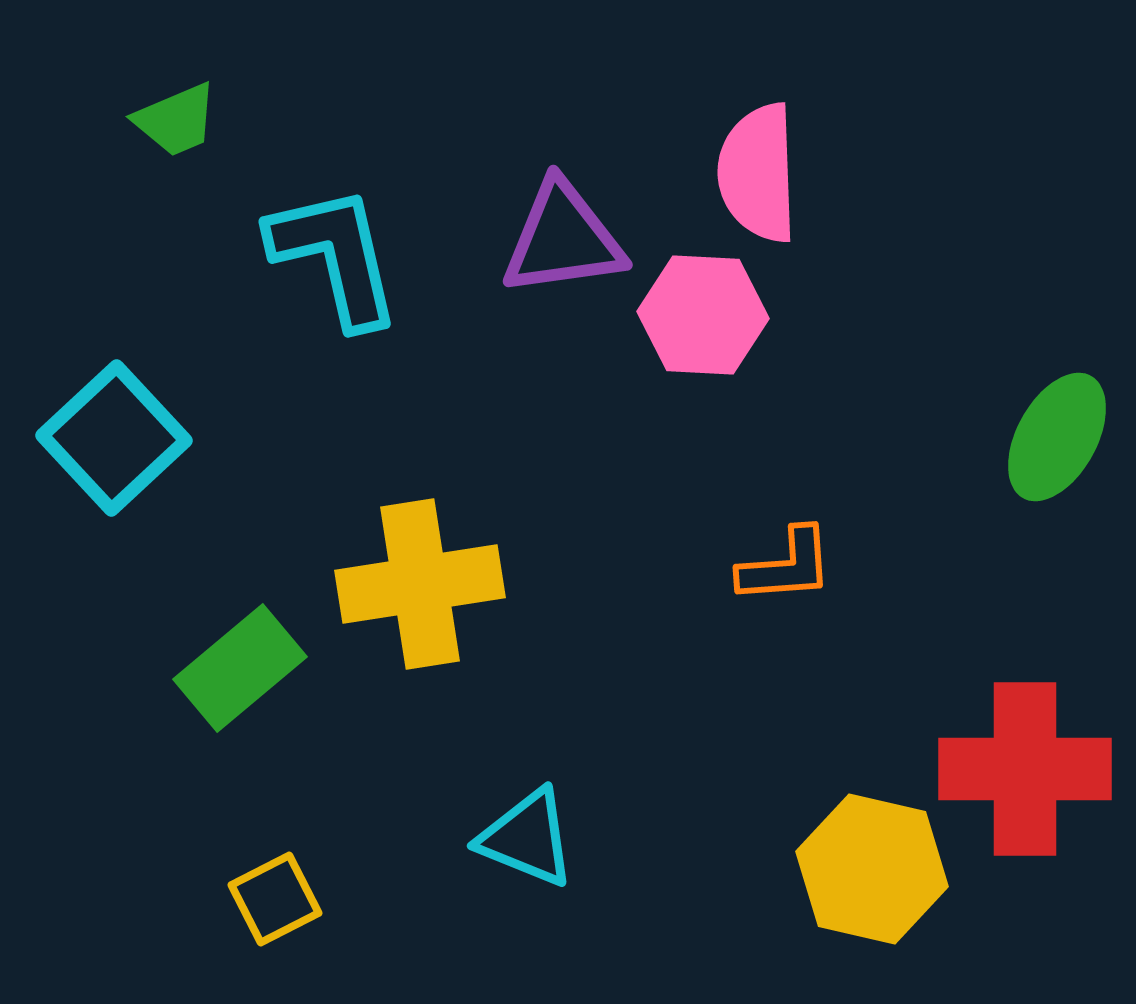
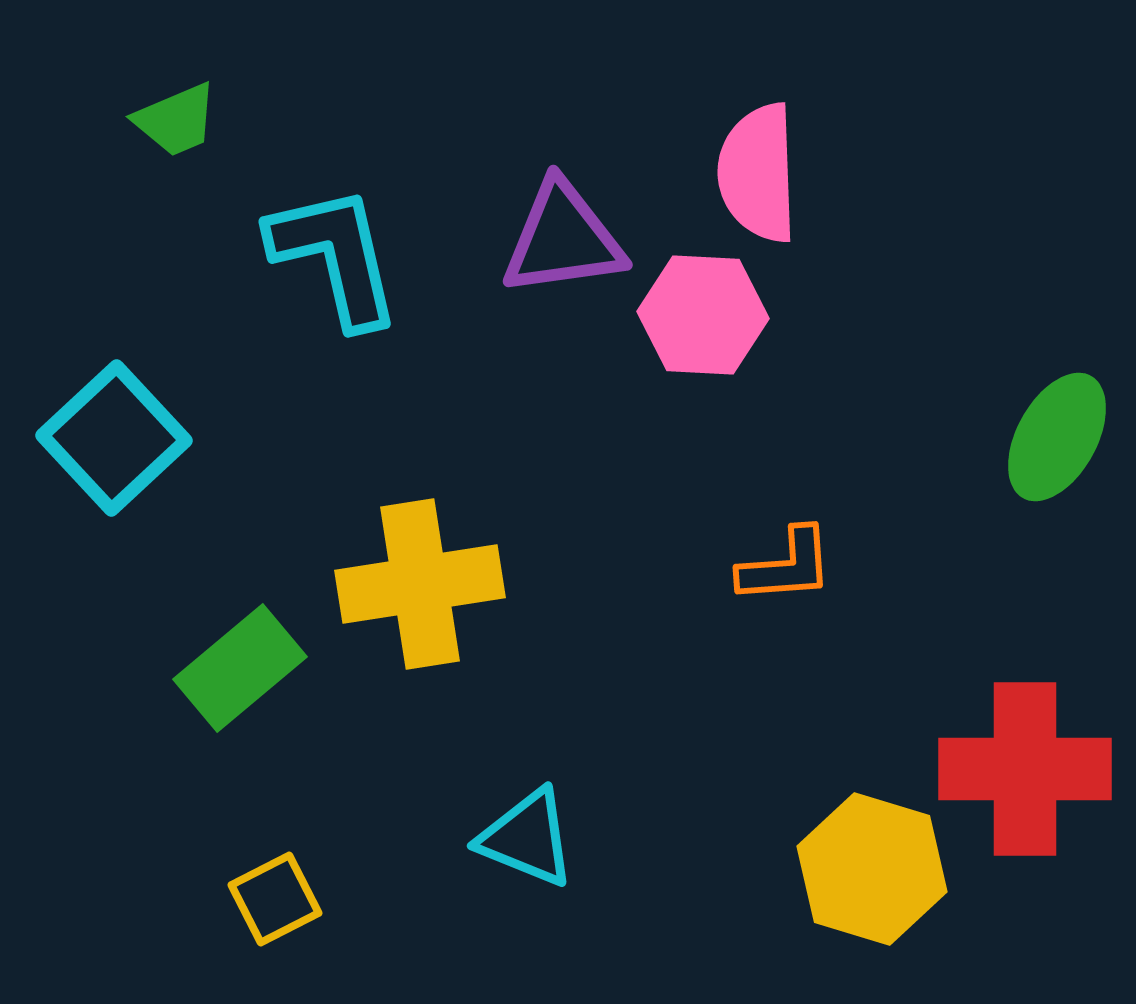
yellow hexagon: rotated 4 degrees clockwise
